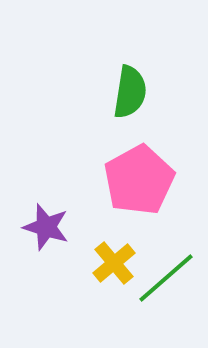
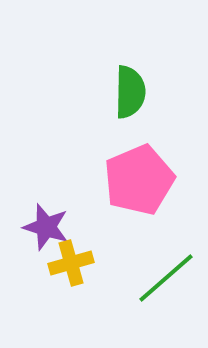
green semicircle: rotated 8 degrees counterclockwise
pink pentagon: rotated 6 degrees clockwise
yellow cross: moved 43 px left; rotated 24 degrees clockwise
